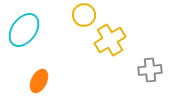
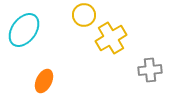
yellow cross: moved 1 px right, 2 px up
orange ellipse: moved 5 px right
